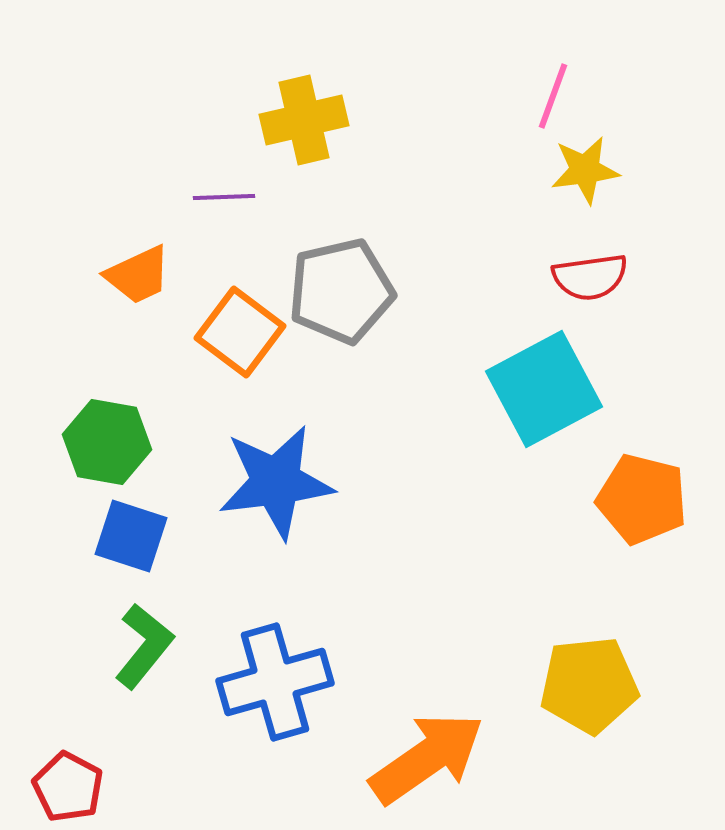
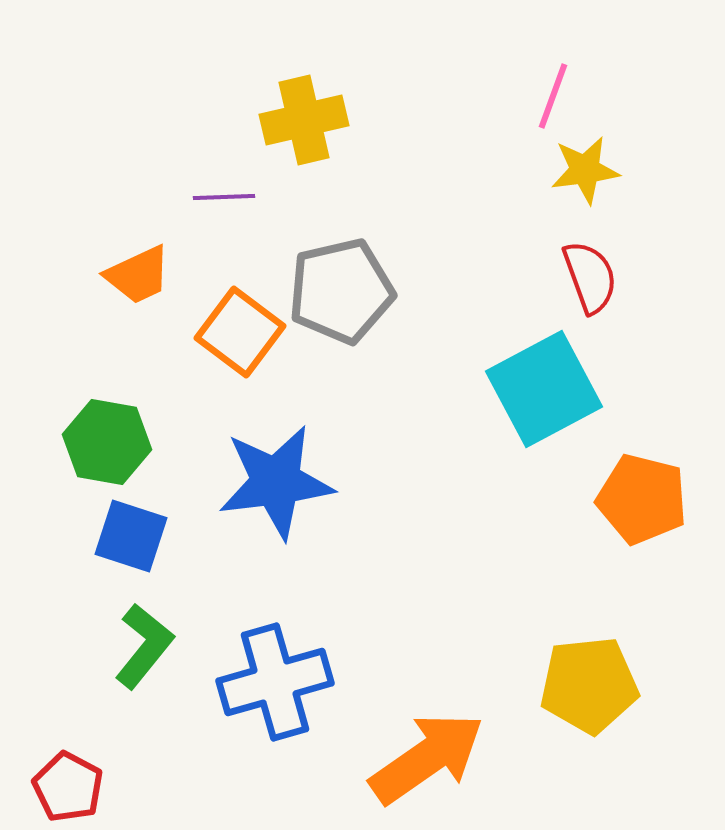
red semicircle: rotated 102 degrees counterclockwise
